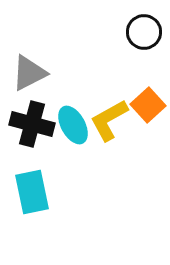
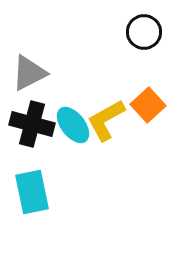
yellow L-shape: moved 3 px left
cyan ellipse: rotated 9 degrees counterclockwise
